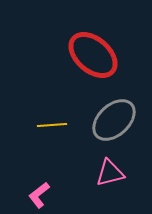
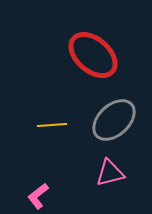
pink L-shape: moved 1 px left, 1 px down
